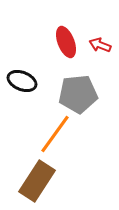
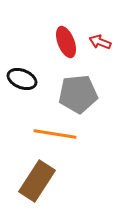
red arrow: moved 3 px up
black ellipse: moved 2 px up
orange line: rotated 63 degrees clockwise
